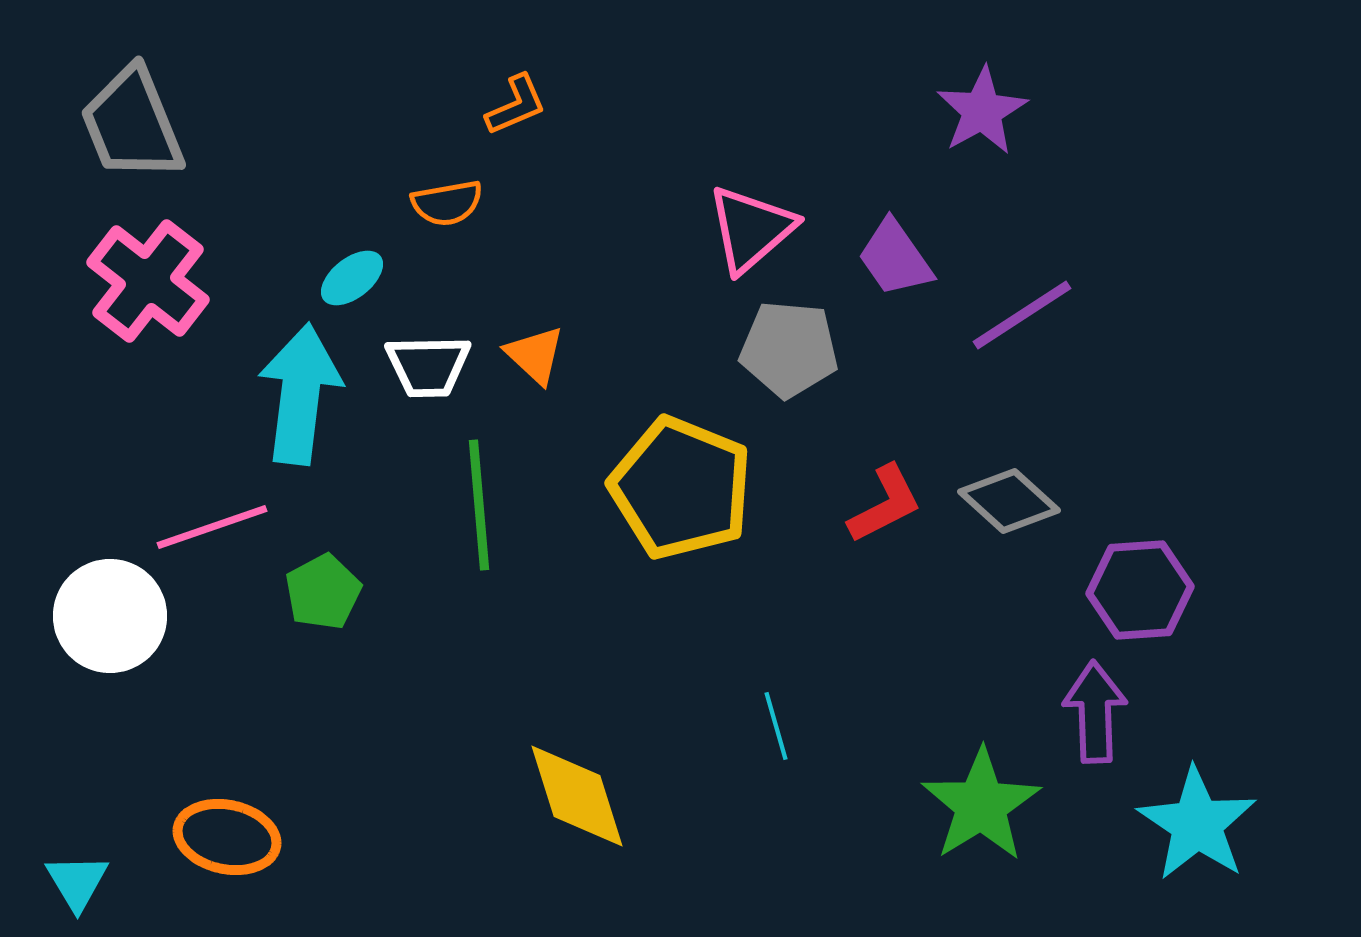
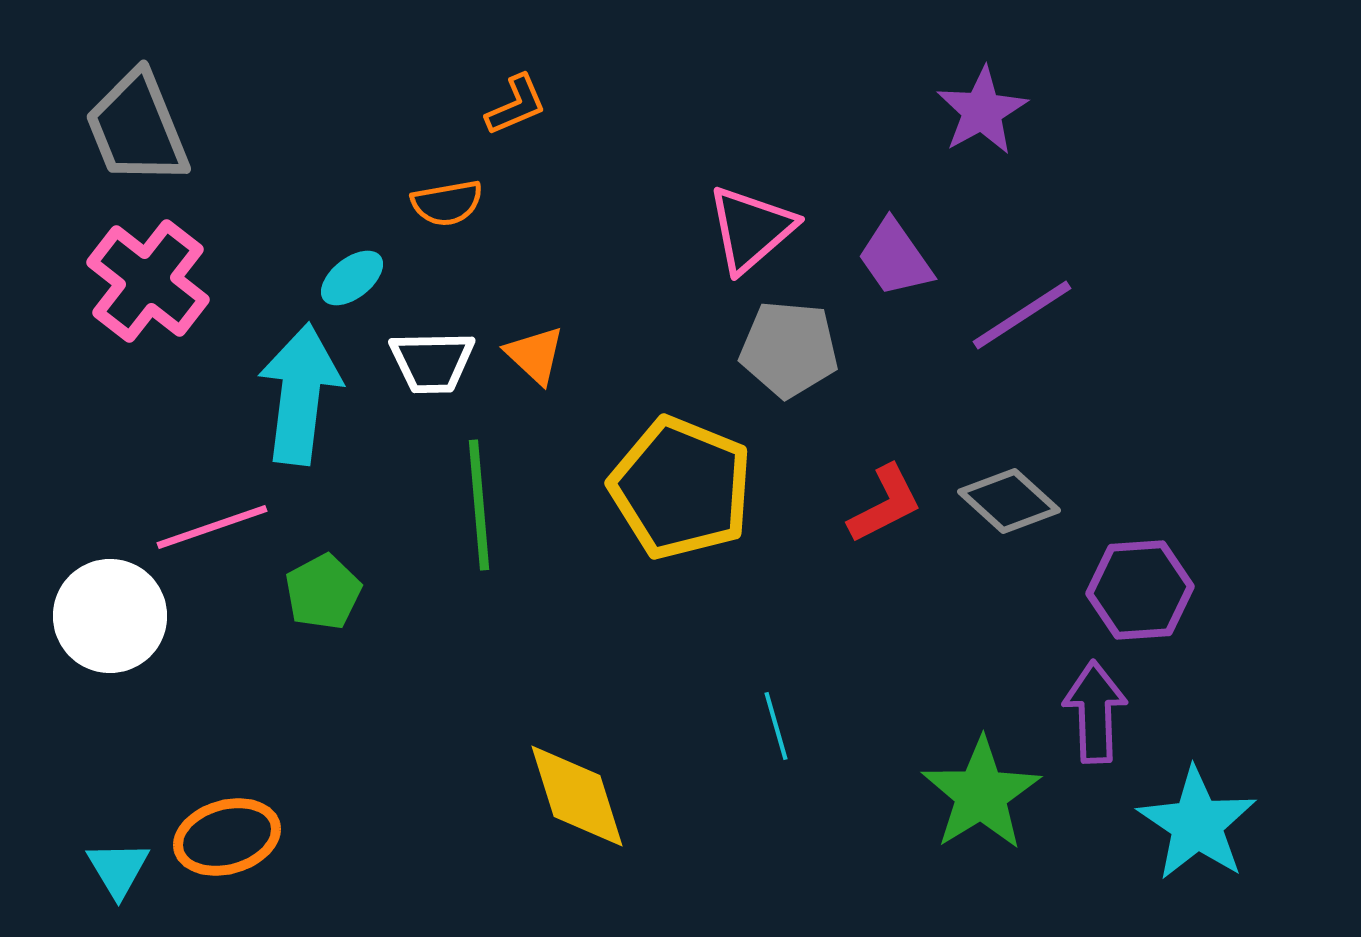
gray trapezoid: moved 5 px right, 4 px down
white trapezoid: moved 4 px right, 4 px up
green star: moved 11 px up
orange ellipse: rotated 28 degrees counterclockwise
cyan triangle: moved 41 px right, 13 px up
